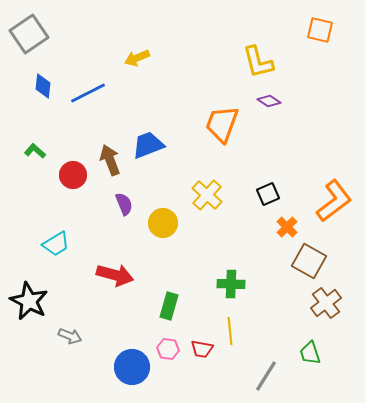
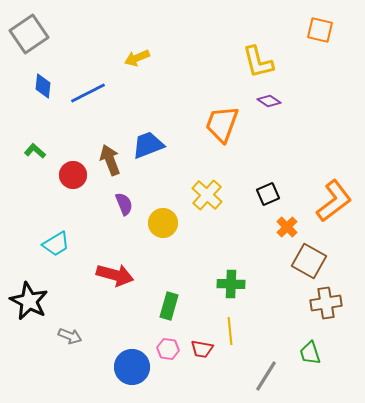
brown cross: rotated 28 degrees clockwise
